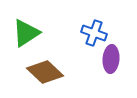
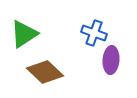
green triangle: moved 2 px left, 1 px down
purple ellipse: moved 1 px down
